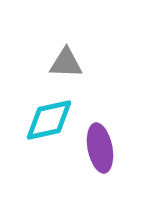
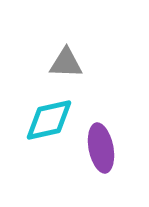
purple ellipse: moved 1 px right
